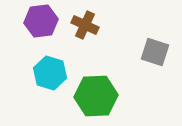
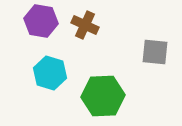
purple hexagon: rotated 16 degrees clockwise
gray square: rotated 12 degrees counterclockwise
green hexagon: moved 7 px right
